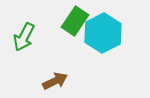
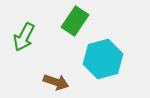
cyan hexagon: moved 26 px down; rotated 12 degrees clockwise
brown arrow: moved 1 px right, 1 px down; rotated 45 degrees clockwise
